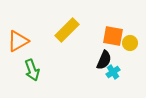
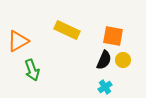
yellow rectangle: rotated 70 degrees clockwise
yellow circle: moved 7 px left, 17 px down
cyan cross: moved 8 px left, 15 px down
